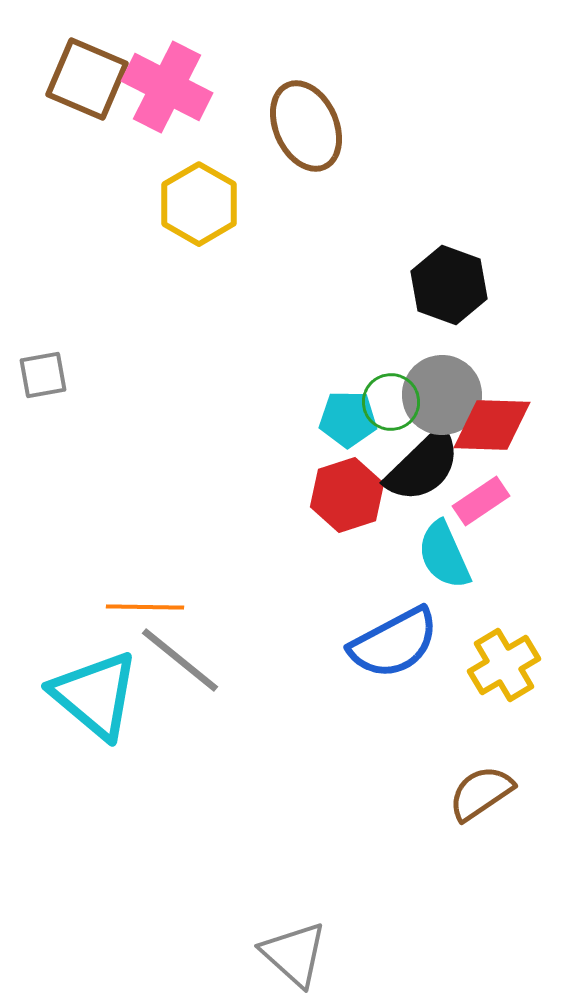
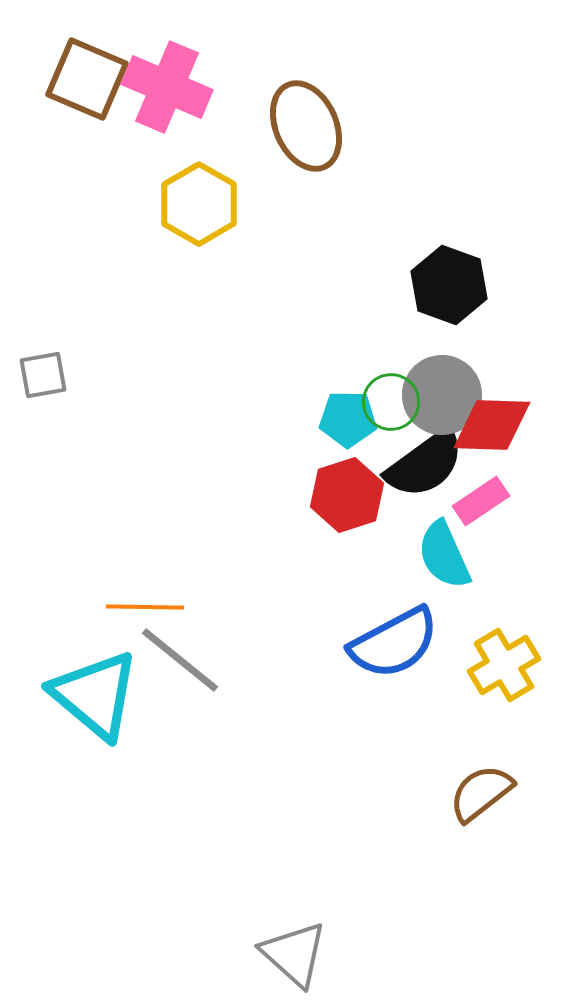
pink cross: rotated 4 degrees counterclockwise
black semicircle: moved 2 px right, 2 px up; rotated 8 degrees clockwise
brown semicircle: rotated 4 degrees counterclockwise
